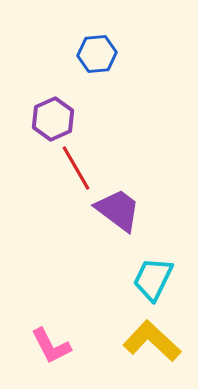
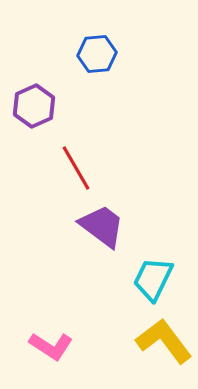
purple hexagon: moved 19 px left, 13 px up
purple trapezoid: moved 16 px left, 16 px down
yellow L-shape: moved 12 px right; rotated 10 degrees clockwise
pink L-shape: rotated 30 degrees counterclockwise
